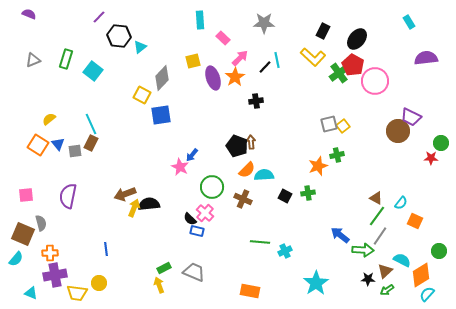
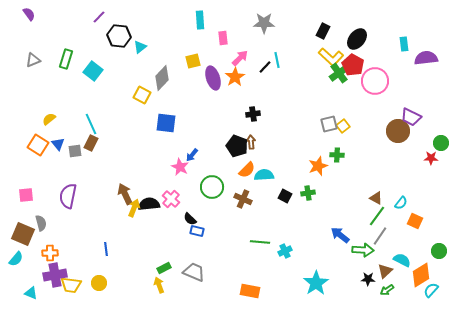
purple semicircle at (29, 14): rotated 32 degrees clockwise
cyan rectangle at (409, 22): moved 5 px left, 22 px down; rotated 24 degrees clockwise
pink rectangle at (223, 38): rotated 40 degrees clockwise
yellow L-shape at (313, 57): moved 18 px right
black cross at (256, 101): moved 3 px left, 13 px down
blue square at (161, 115): moved 5 px right, 8 px down; rotated 15 degrees clockwise
green cross at (337, 155): rotated 16 degrees clockwise
brown arrow at (125, 194): rotated 85 degrees clockwise
pink cross at (205, 213): moved 34 px left, 14 px up
yellow trapezoid at (77, 293): moved 6 px left, 8 px up
cyan semicircle at (427, 294): moved 4 px right, 4 px up
